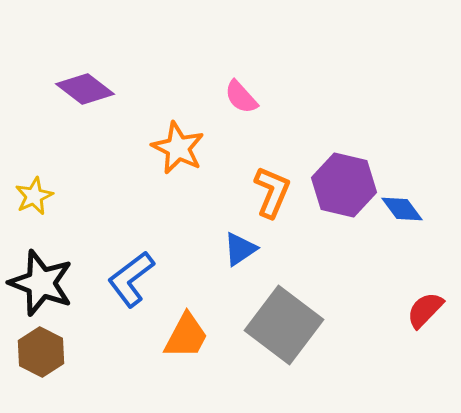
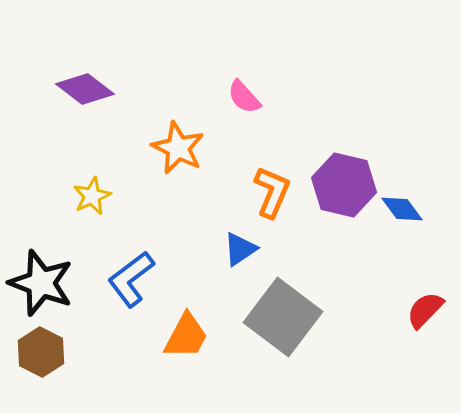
pink semicircle: moved 3 px right
yellow star: moved 58 px right
gray square: moved 1 px left, 8 px up
